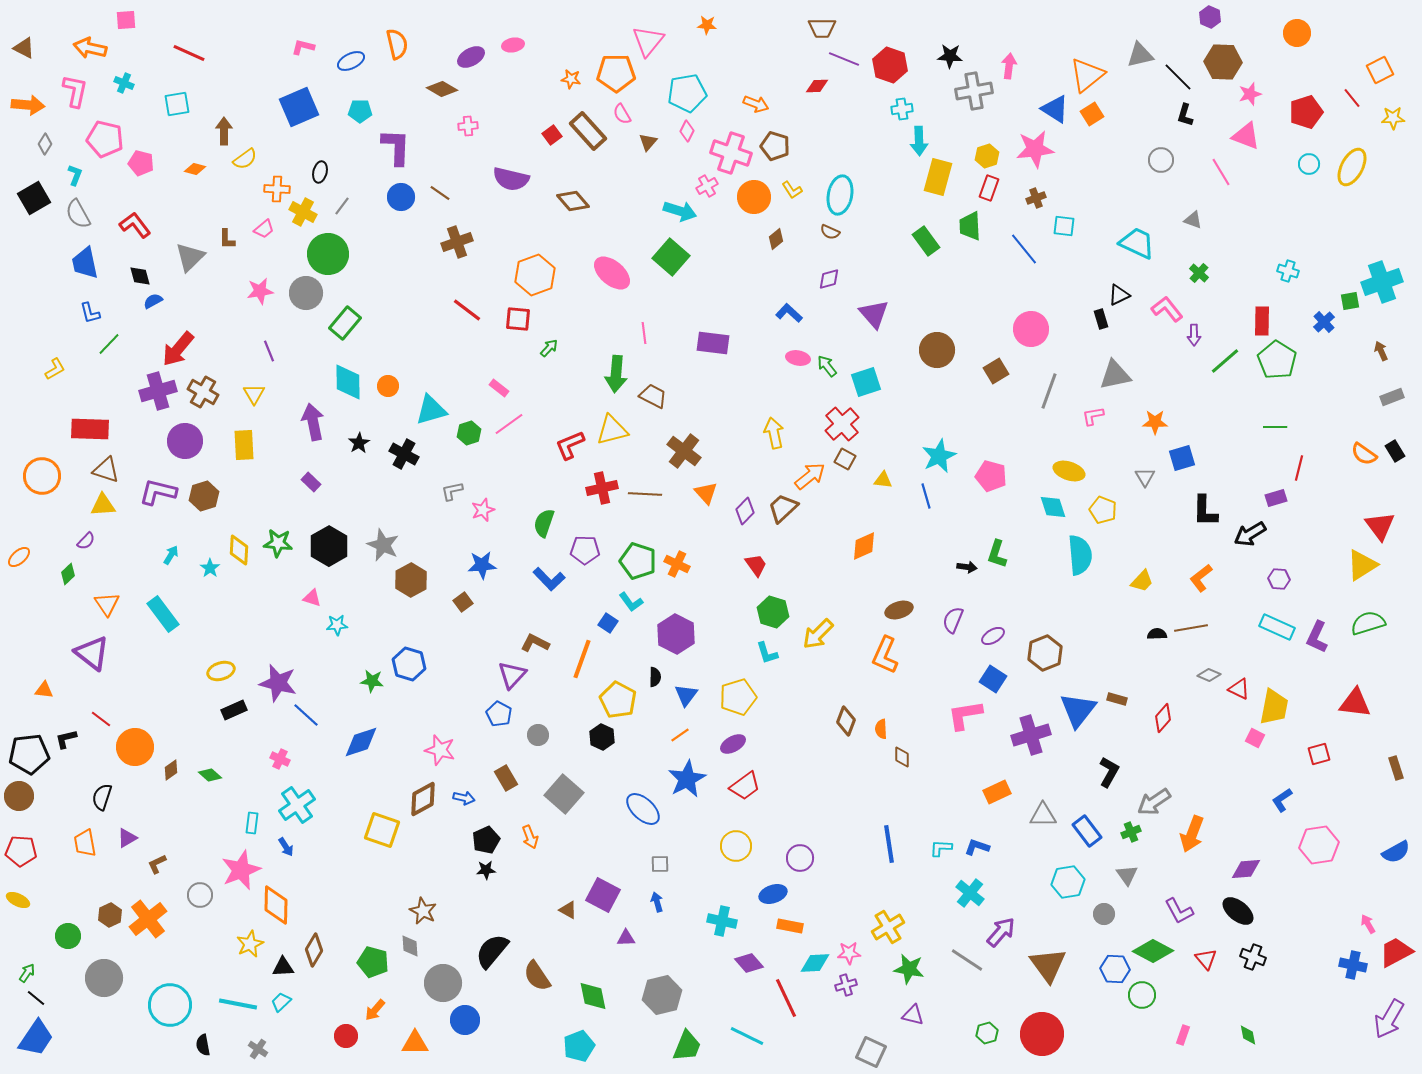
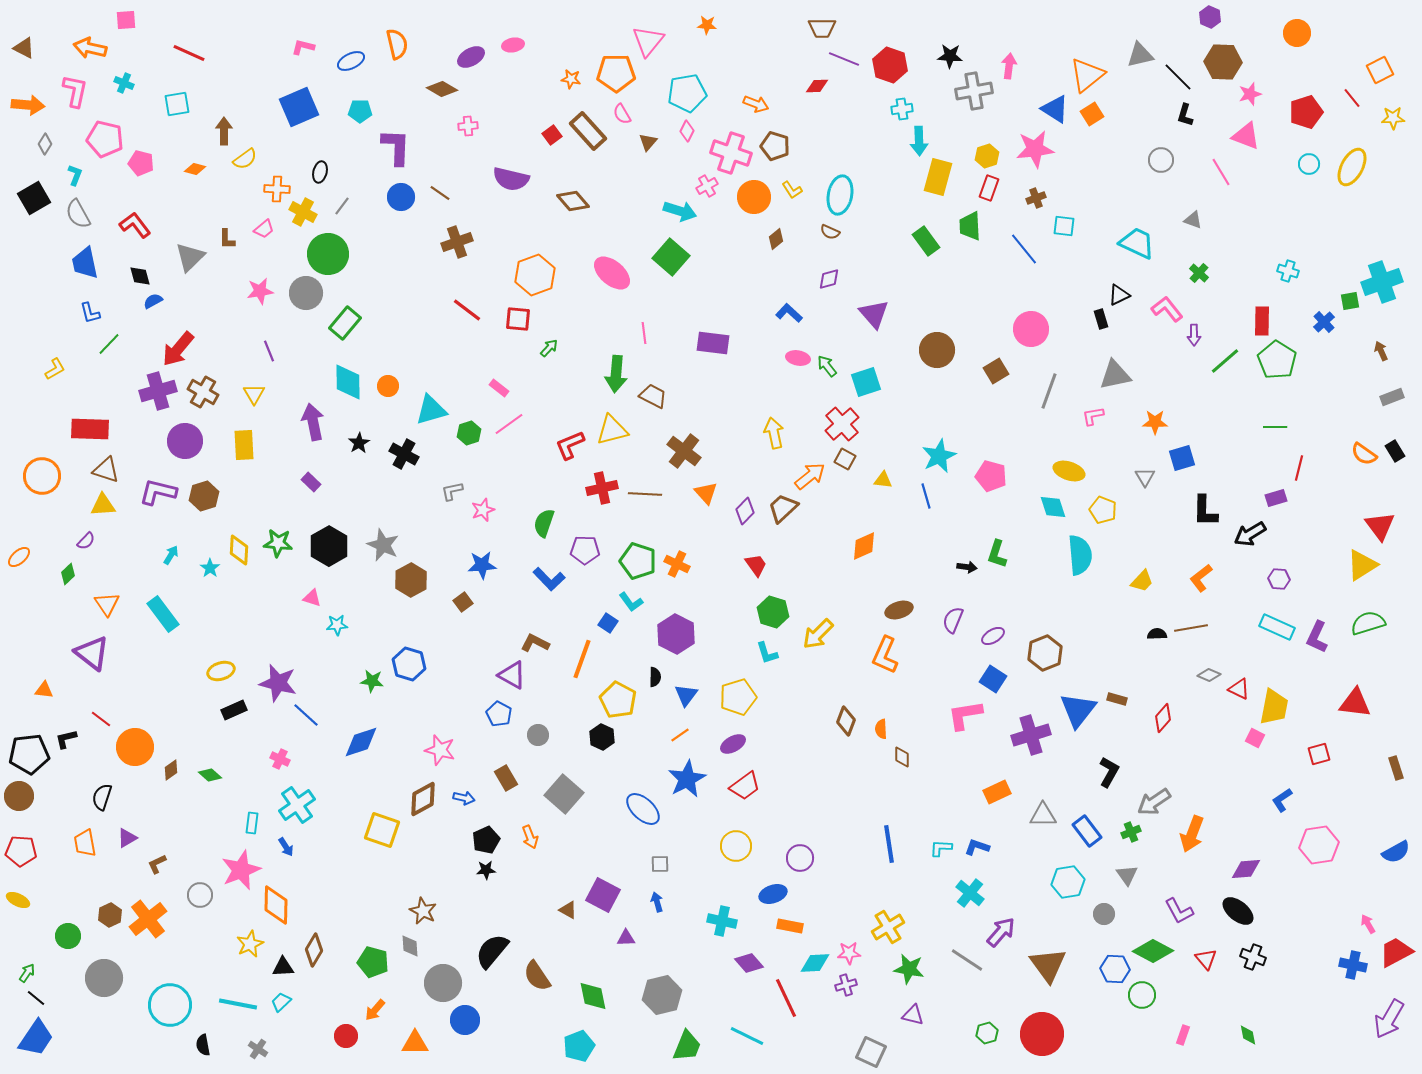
purple triangle at (512, 675): rotated 44 degrees counterclockwise
